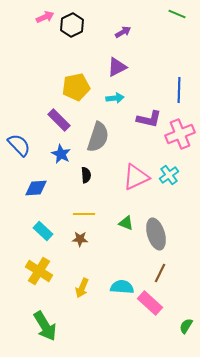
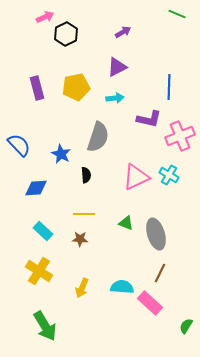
black hexagon: moved 6 px left, 9 px down
blue line: moved 10 px left, 3 px up
purple rectangle: moved 22 px left, 32 px up; rotated 30 degrees clockwise
pink cross: moved 2 px down
cyan cross: rotated 24 degrees counterclockwise
